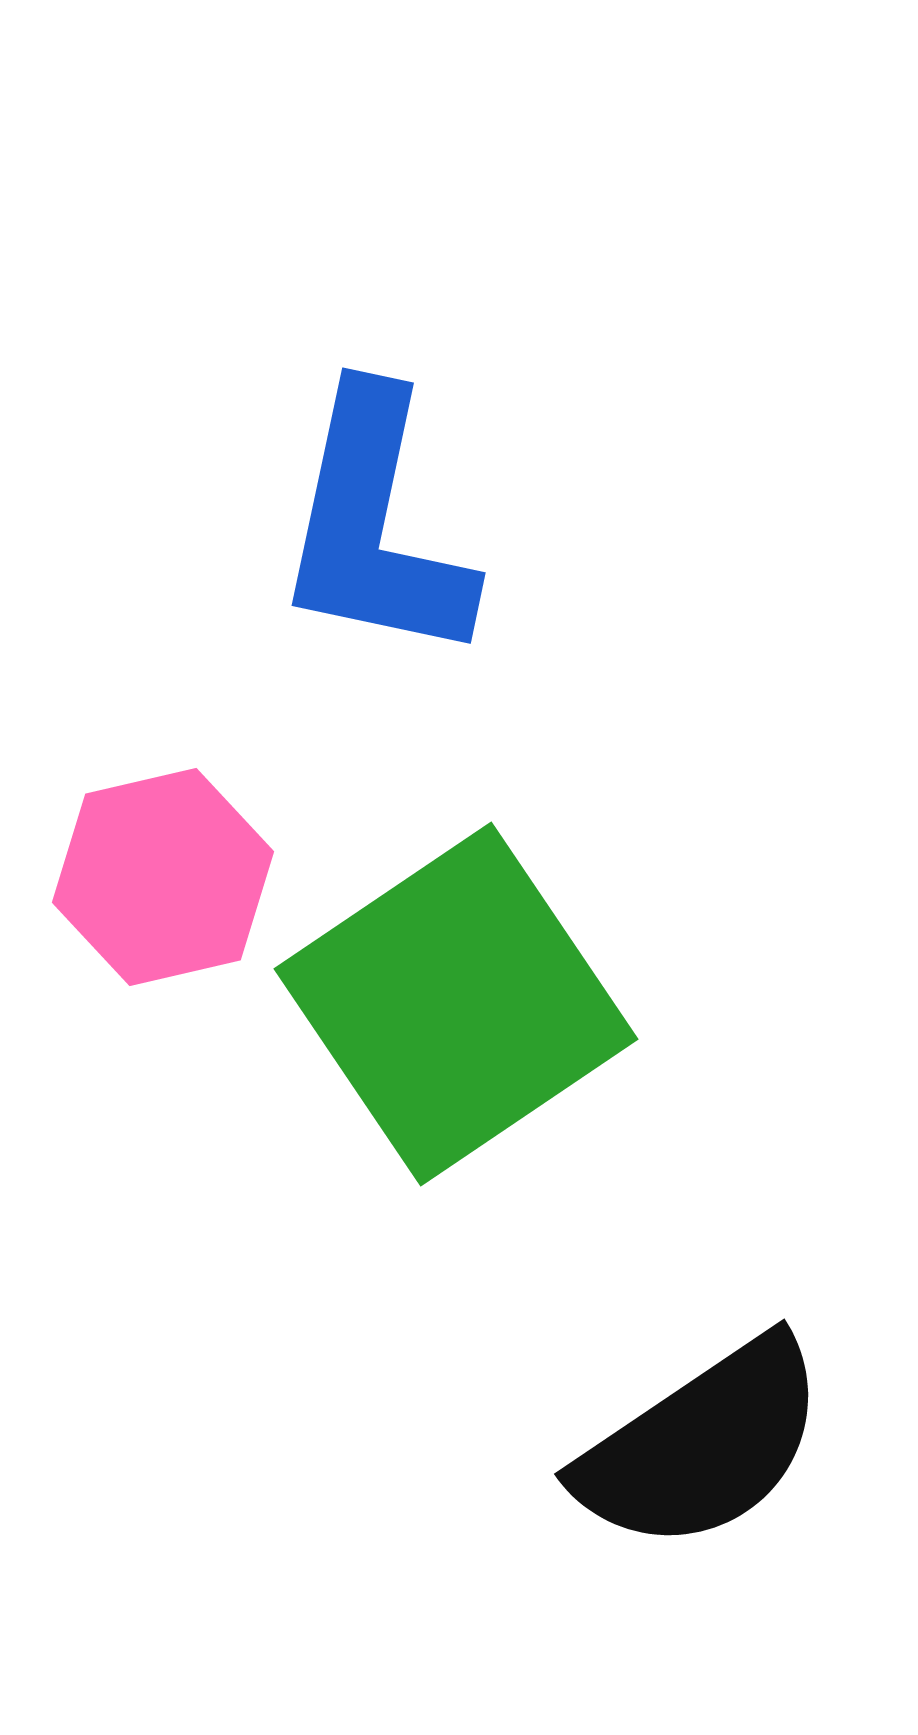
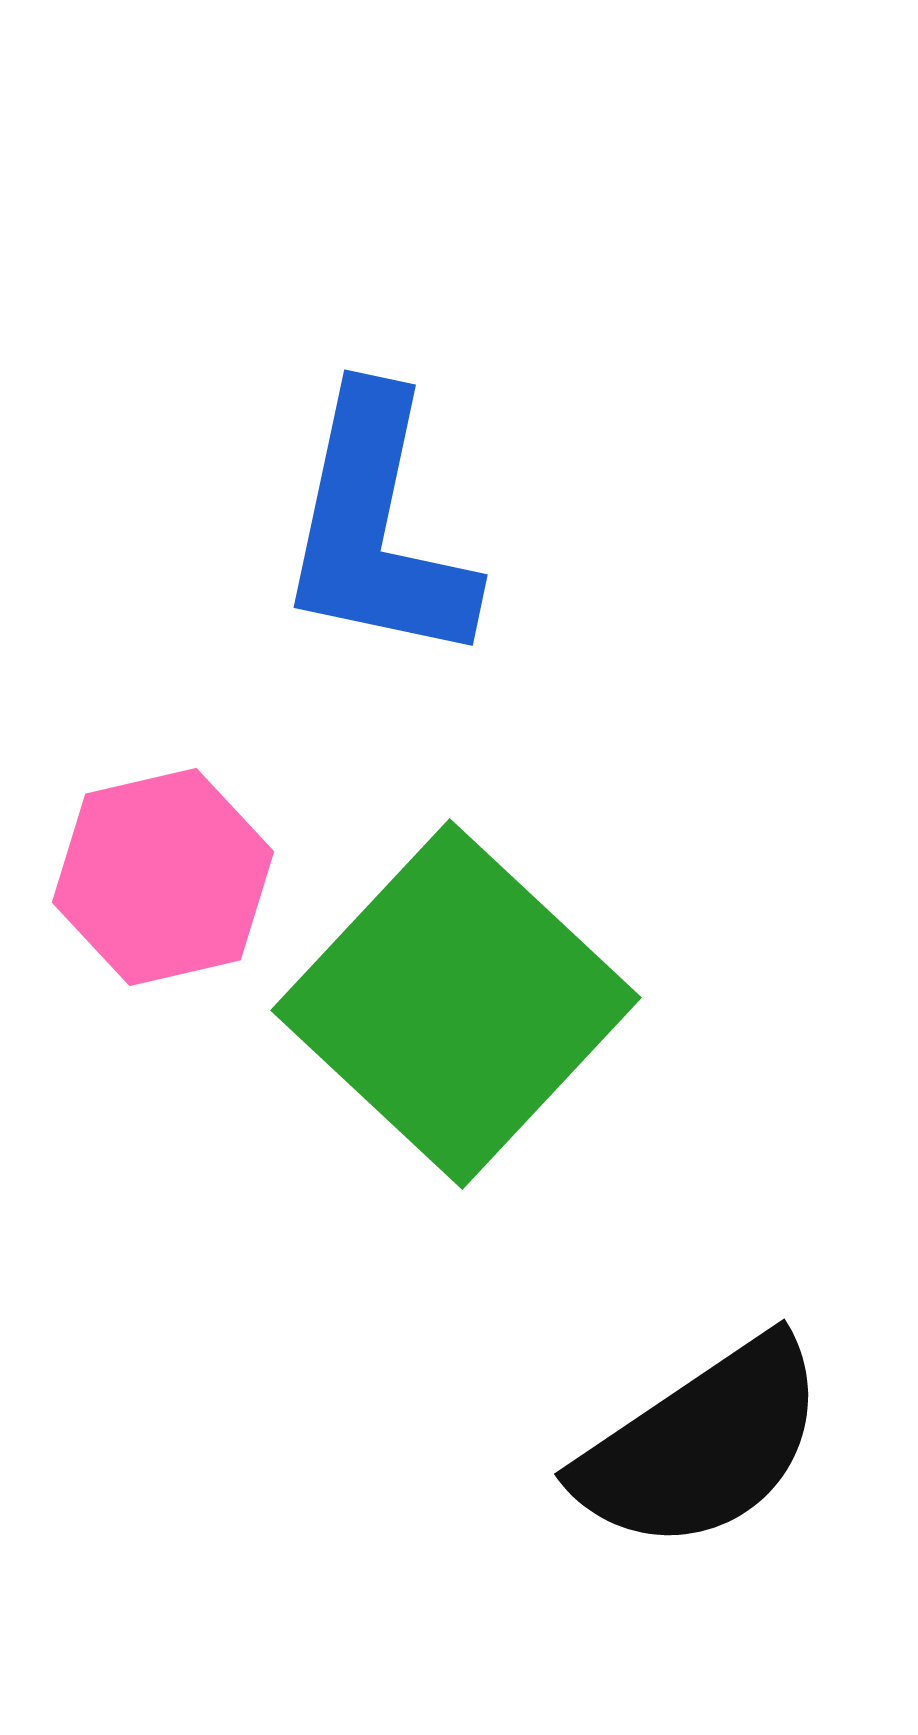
blue L-shape: moved 2 px right, 2 px down
green square: rotated 13 degrees counterclockwise
